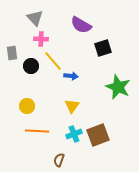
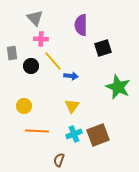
purple semicircle: rotated 60 degrees clockwise
yellow circle: moved 3 px left
